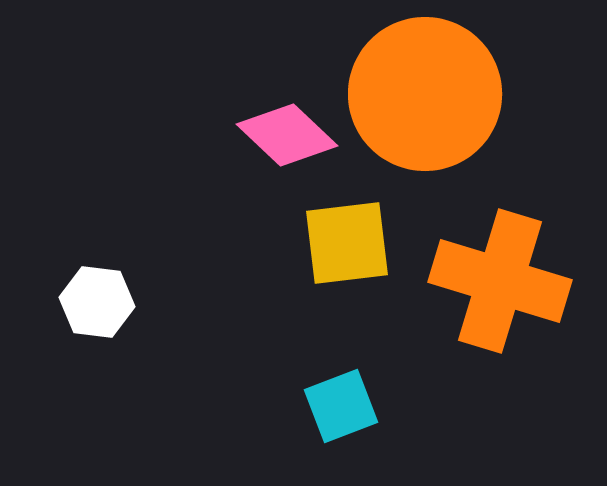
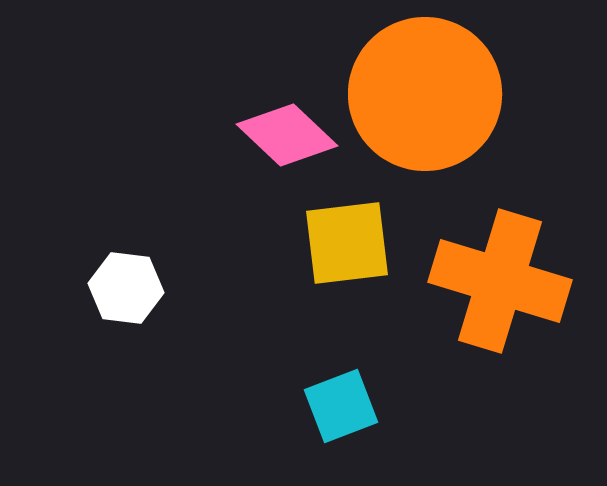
white hexagon: moved 29 px right, 14 px up
